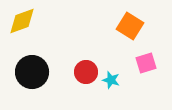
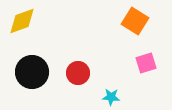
orange square: moved 5 px right, 5 px up
red circle: moved 8 px left, 1 px down
cyan star: moved 17 px down; rotated 12 degrees counterclockwise
